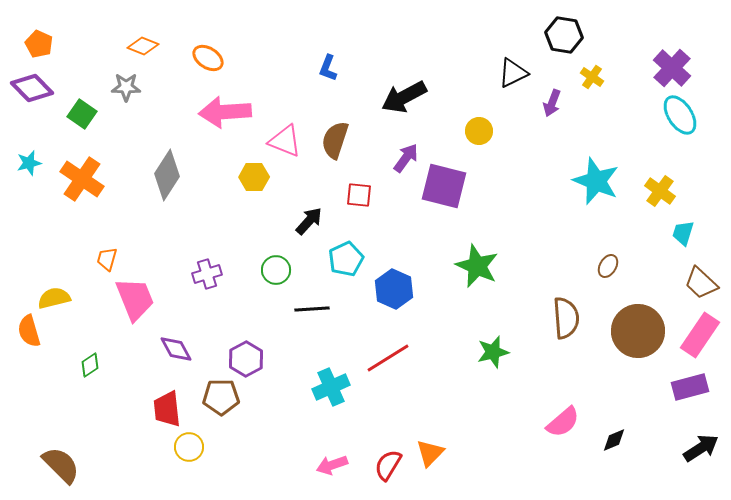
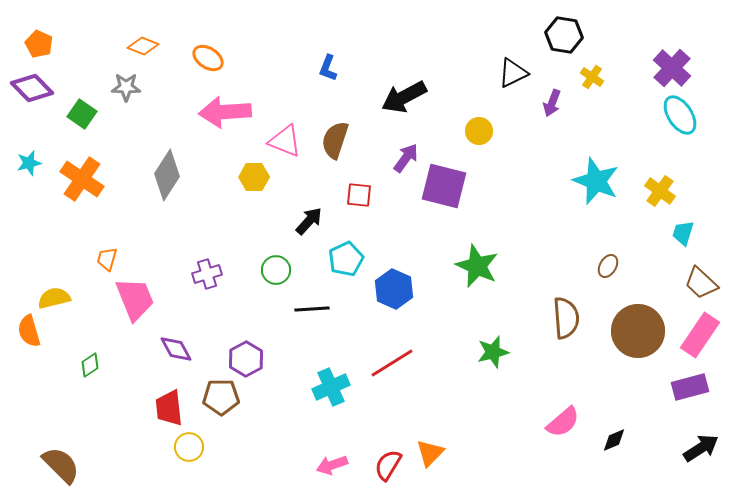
red line at (388, 358): moved 4 px right, 5 px down
red trapezoid at (167, 409): moved 2 px right, 1 px up
